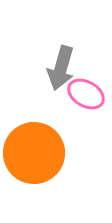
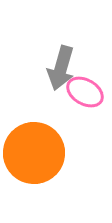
pink ellipse: moved 1 px left, 2 px up
